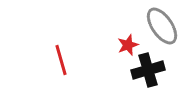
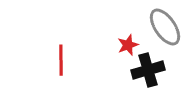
gray ellipse: moved 3 px right, 1 px down
red line: rotated 16 degrees clockwise
